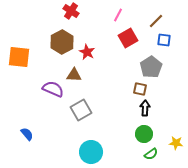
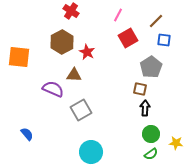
green circle: moved 7 px right
